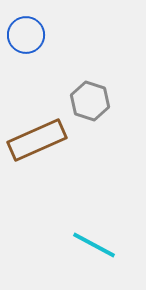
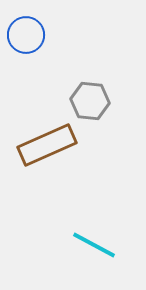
gray hexagon: rotated 12 degrees counterclockwise
brown rectangle: moved 10 px right, 5 px down
